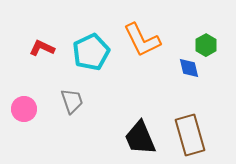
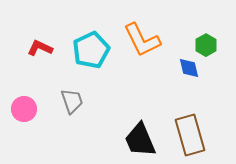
red L-shape: moved 2 px left
cyan pentagon: moved 2 px up
black trapezoid: moved 2 px down
